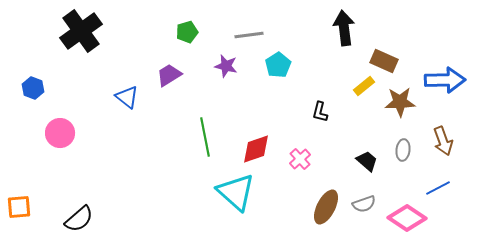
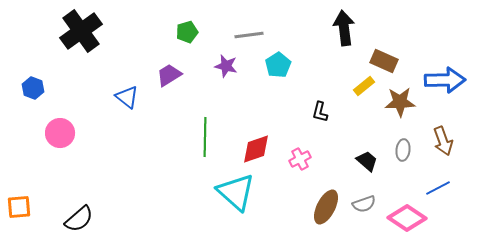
green line: rotated 12 degrees clockwise
pink cross: rotated 15 degrees clockwise
